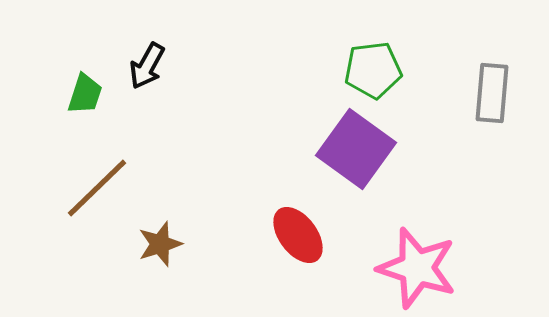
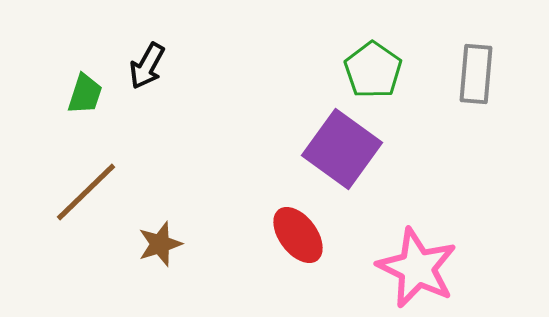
green pentagon: rotated 30 degrees counterclockwise
gray rectangle: moved 16 px left, 19 px up
purple square: moved 14 px left
brown line: moved 11 px left, 4 px down
pink star: rotated 8 degrees clockwise
